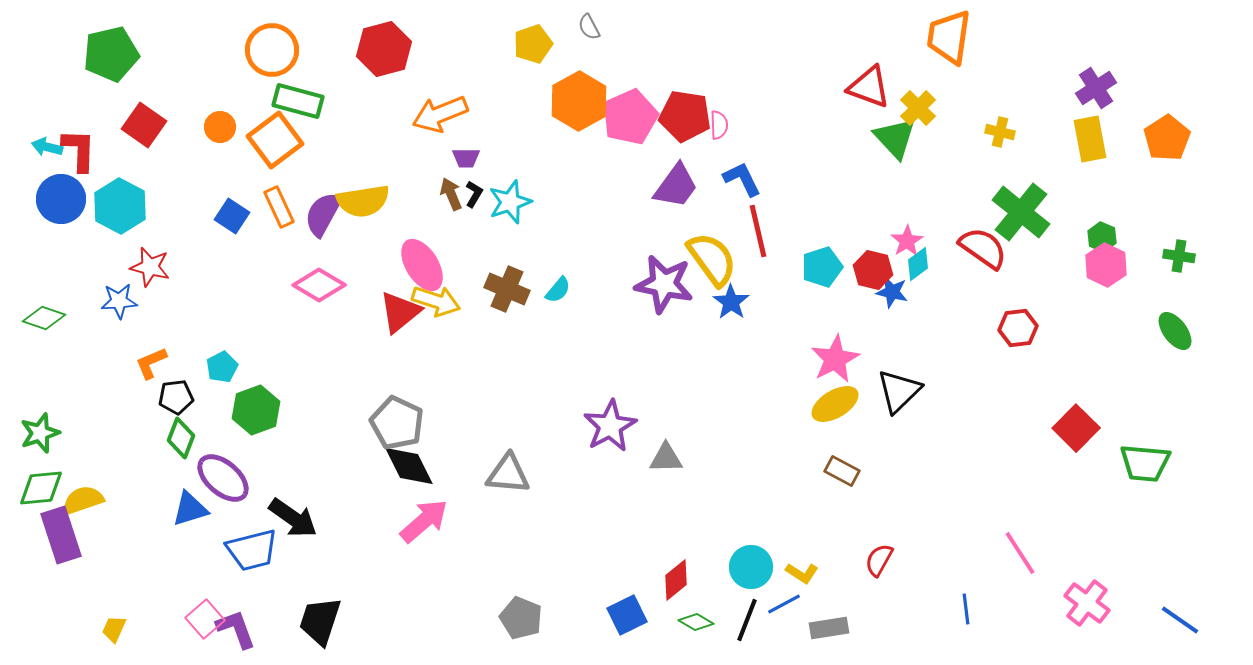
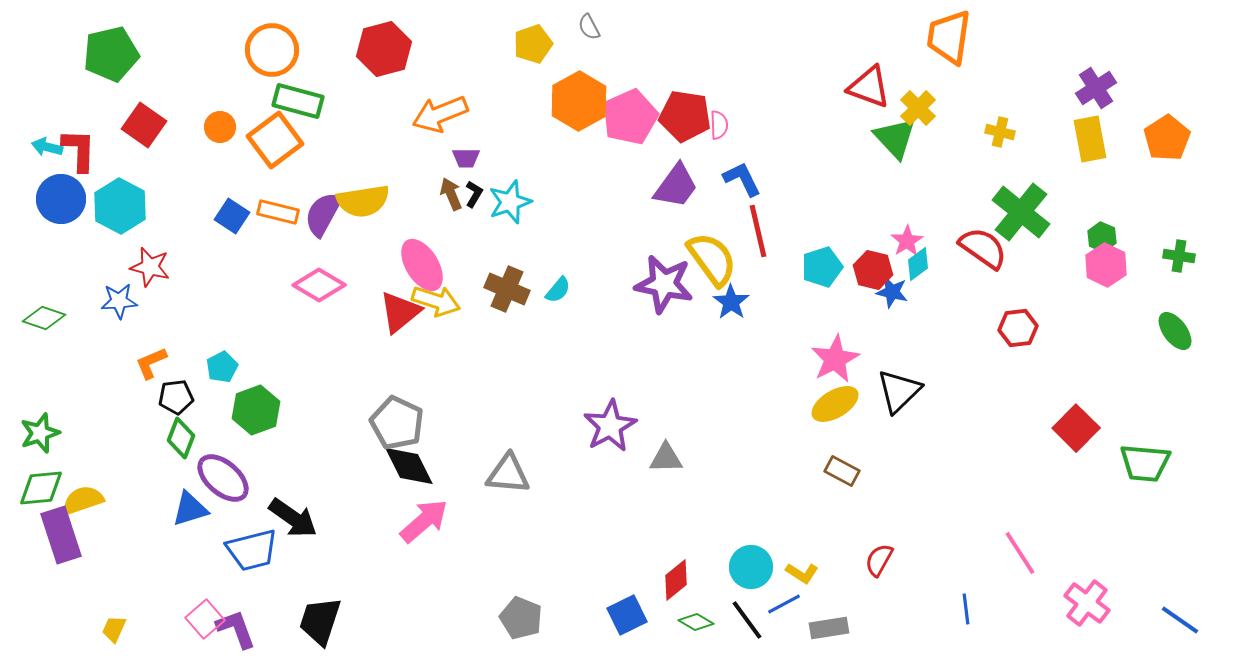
orange rectangle at (279, 207): moved 1 px left, 5 px down; rotated 51 degrees counterclockwise
black line at (747, 620): rotated 57 degrees counterclockwise
